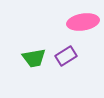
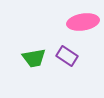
purple rectangle: moved 1 px right; rotated 65 degrees clockwise
